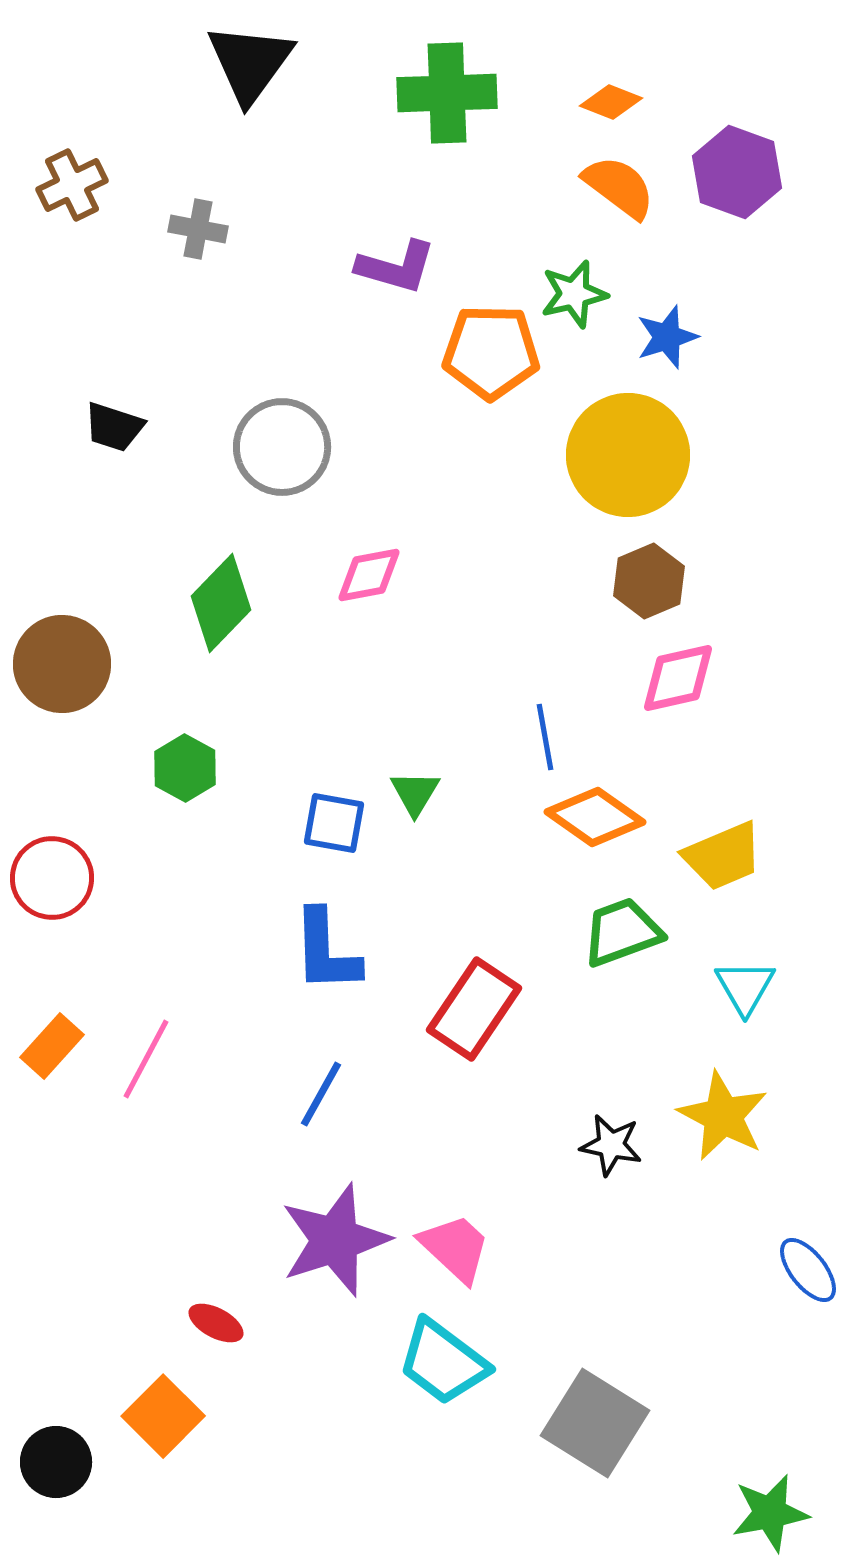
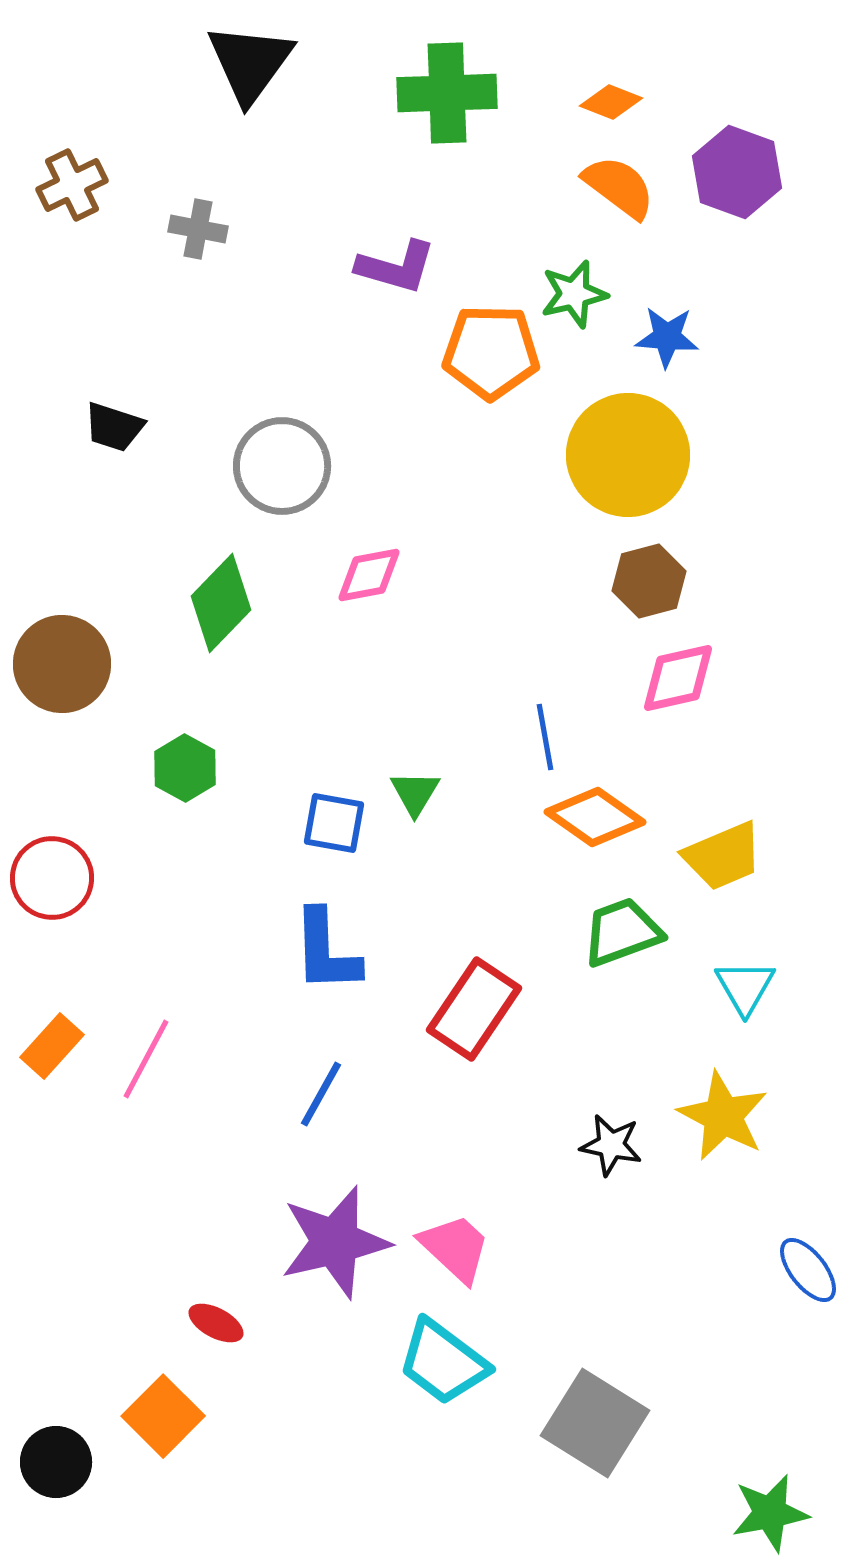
blue star at (667, 337): rotated 22 degrees clockwise
gray circle at (282, 447): moved 19 px down
brown hexagon at (649, 581): rotated 8 degrees clockwise
purple star at (335, 1240): moved 2 px down; rotated 5 degrees clockwise
